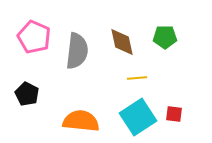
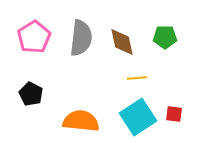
pink pentagon: rotated 16 degrees clockwise
gray semicircle: moved 4 px right, 13 px up
black pentagon: moved 4 px right
